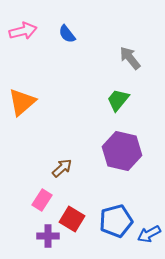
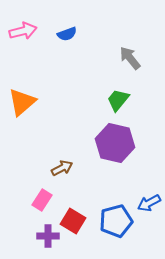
blue semicircle: rotated 72 degrees counterclockwise
purple hexagon: moved 7 px left, 8 px up
brown arrow: rotated 15 degrees clockwise
red square: moved 1 px right, 2 px down
blue arrow: moved 31 px up
